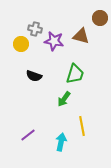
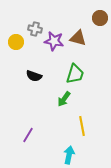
brown triangle: moved 3 px left, 2 px down
yellow circle: moved 5 px left, 2 px up
purple line: rotated 21 degrees counterclockwise
cyan arrow: moved 8 px right, 13 px down
